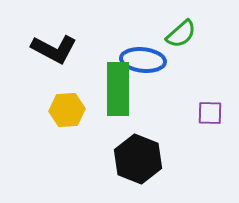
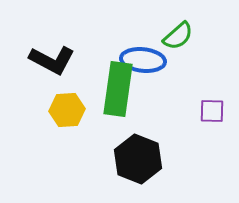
green semicircle: moved 3 px left, 2 px down
black L-shape: moved 2 px left, 11 px down
green rectangle: rotated 8 degrees clockwise
purple square: moved 2 px right, 2 px up
